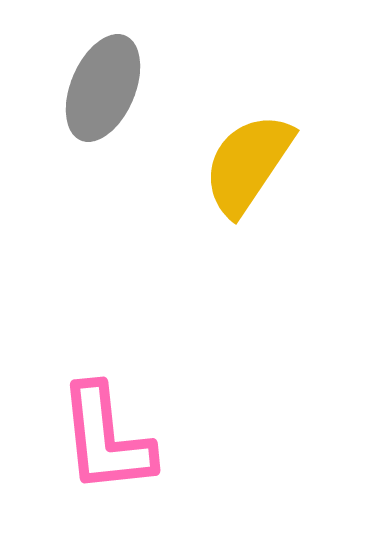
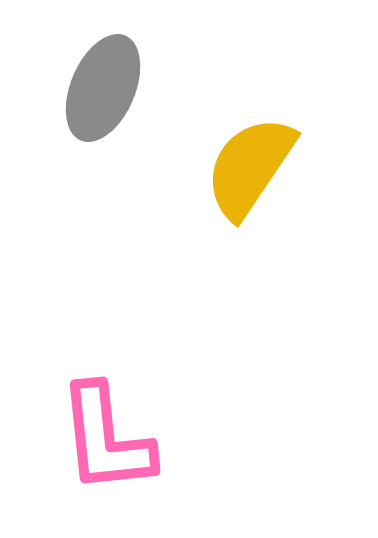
yellow semicircle: moved 2 px right, 3 px down
